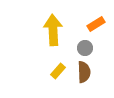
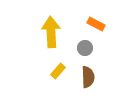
orange rectangle: rotated 60 degrees clockwise
yellow arrow: moved 2 px left, 2 px down
brown semicircle: moved 4 px right, 5 px down
